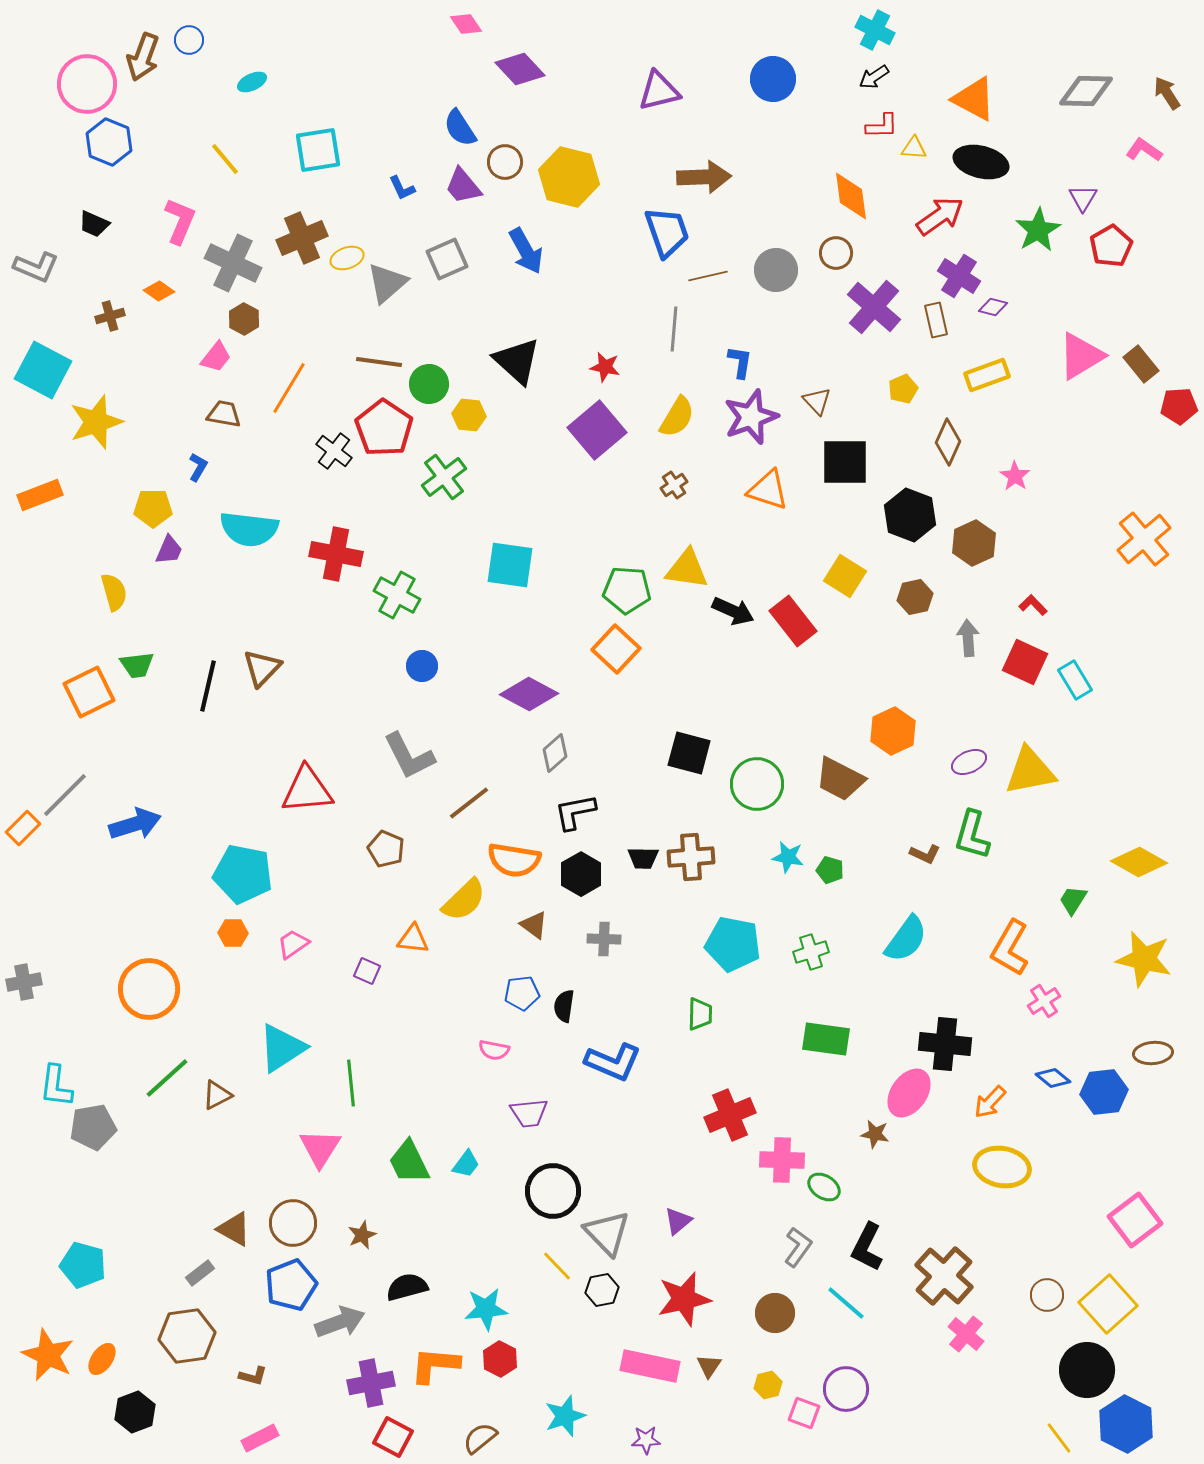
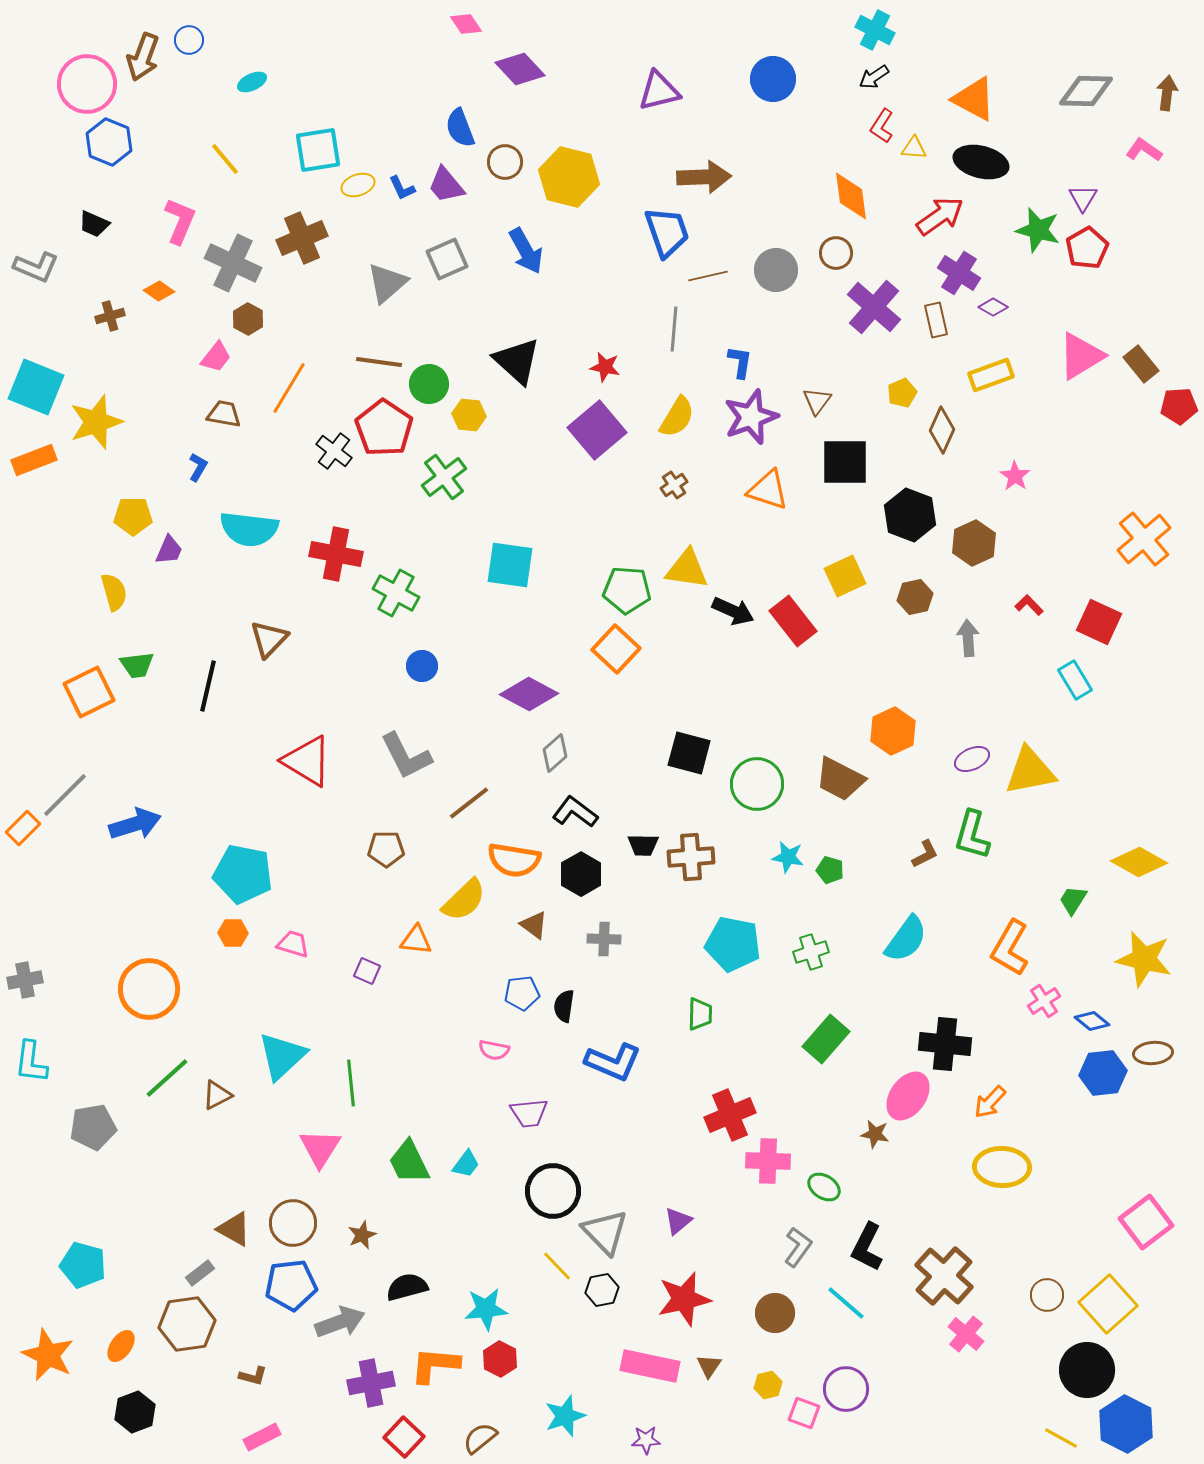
brown arrow at (1167, 93): rotated 40 degrees clockwise
red L-shape at (882, 126): rotated 124 degrees clockwise
blue semicircle at (460, 128): rotated 12 degrees clockwise
purple trapezoid at (463, 186): moved 17 px left, 1 px up
green star at (1038, 230): rotated 27 degrees counterclockwise
red pentagon at (1111, 246): moved 24 px left, 2 px down
yellow ellipse at (347, 258): moved 11 px right, 73 px up
purple cross at (959, 276): moved 3 px up
purple diamond at (993, 307): rotated 16 degrees clockwise
brown hexagon at (244, 319): moved 4 px right
cyan square at (43, 370): moved 7 px left, 17 px down; rotated 6 degrees counterclockwise
yellow rectangle at (987, 375): moved 4 px right
yellow pentagon at (903, 389): moved 1 px left, 4 px down
brown triangle at (817, 401): rotated 20 degrees clockwise
brown diamond at (948, 442): moved 6 px left, 12 px up
orange rectangle at (40, 495): moved 6 px left, 35 px up
yellow pentagon at (153, 508): moved 20 px left, 8 px down
yellow square at (845, 576): rotated 33 degrees clockwise
green cross at (397, 595): moved 1 px left, 2 px up
red L-shape at (1033, 605): moved 4 px left
red square at (1025, 662): moved 74 px right, 40 px up
brown triangle at (262, 668): moved 7 px right, 29 px up
gray L-shape at (409, 756): moved 3 px left
purple ellipse at (969, 762): moved 3 px right, 3 px up
red triangle at (307, 790): moved 29 px up; rotated 36 degrees clockwise
black L-shape at (575, 812): rotated 48 degrees clockwise
brown pentagon at (386, 849): rotated 24 degrees counterclockwise
brown L-shape at (925, 854): rotated 52 degrees counterclockwise
black trapezoid at (643, 858): moved 13 px up
orange triangle at (413, 939): moved 3 px right, 1 px down
pink trapezoid at (293, 944): rotated 52 degrees clockwise
gray cross at (24, 982): moved 1 px right, 2 px up
green rectangle at (826, 1039): rotated 57 degrees counterclockwise
cyan triangle at (282, 1048): moved 8 px down; rotated 10 degrees counterclockwise
blue diamond at (1053, 1078): moved 39 px right, 57 px up
cyan L-shape at (56, 1086): moved 25 px left, 24 px up
blue hexagon at (1104, 1092): moved 1 px left, 19 px up
pink ellipse at (909, 1093): moved 1 px left, 3 px down
pink cross at (782, 1160): moved 14 px left, 1 px down
yellow ellipse at (1002, 1167): rotated 8 degrees counterclockwise
pink square at (1135, 1220): moved 11 px right, 2 px down
gray triangle at (607, 1233): moved 2 px left, 1 px up
blue pentagon at (291, 1285): rotated 15 degrees clockwise
brown hexagon at (187, 1336): moved 12 px up
orange ellipse at (102, 1359): moved 19 px right, 13 px up
red square at (393, 1437): moved 11 px right; rotated 15 degrees clockwise
pink rectangle at (260, 1438): moved 2 px right, 1 px up
yellow line at (1059, 1438): moved 2 px right; rotated 24 degrees counterclockwise
